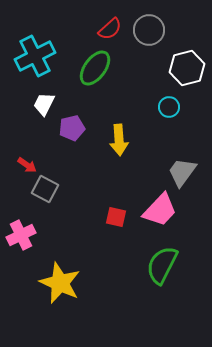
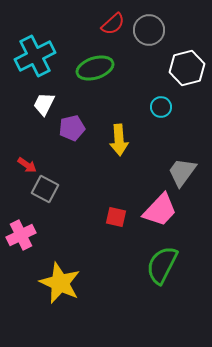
red semicircle: moved 3 px right, 5 px up
green ellipse: rotated 36 degrees clockwise
cyan circle: moved 8 px left
